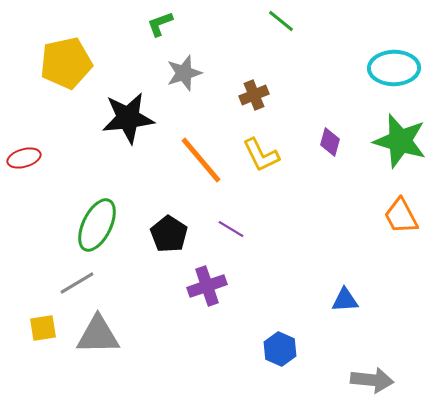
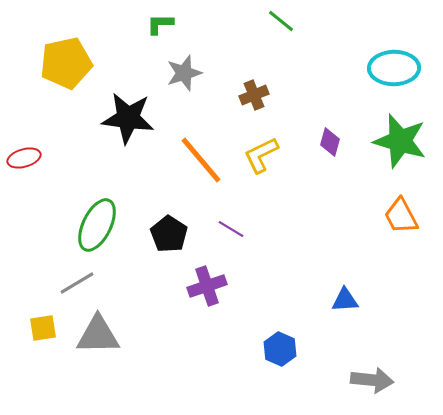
green L-shape: rotated 20 degrees clockwise
black star: rotated 14 degrees clockwise
yellow L-shape: rotated 90 degrees clockwise
